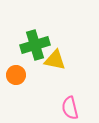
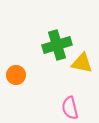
green cross: moved 22 px right
yellow triangle: moved 27 px right, 3 px down
